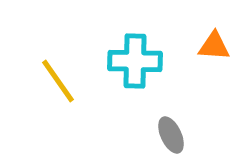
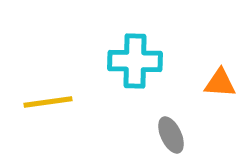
orange triangle: moved 6 px right, 37 px down
yellow line: moved 10 px left, 21 px down; rotated 63 degrees counterclockwise
